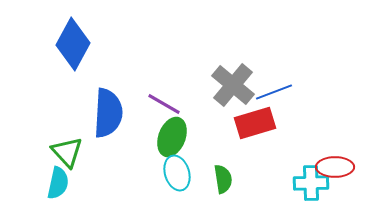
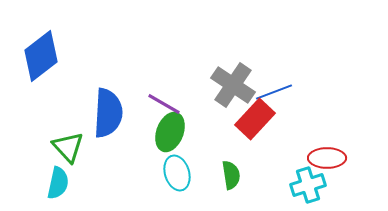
blue diamond: moved 32 px left, 12 px down; rotated 24 degrees clockwise
gray cross: rotated 6 degrees counterclockwise
red rectangle: moved 4 px up; rotated 30 degrees counterclockwise
green ellipse: moved 2 px left, 5 px up
green triangle: moved 1 px right, 5 px up
red ellipse: moved 8 px left, 9 px up
green semicircle: moved 8 px right, 4 px up
cyan cross: moved 3 px left, 2 px down; rotated 16 degrees counterclockwise
